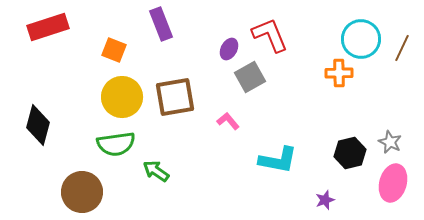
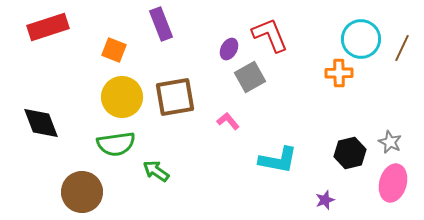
black diamond: moved 3 px right, 2 px up; rotated 36 degrees counterclockwise
